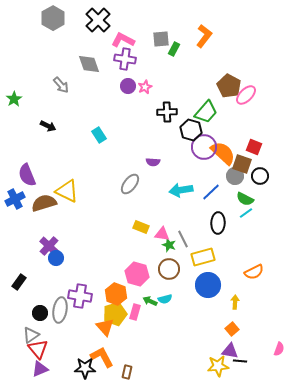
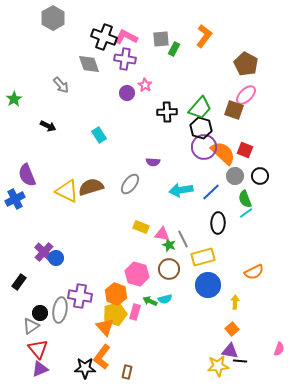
black cross at (98, 20): moved 6 px right, 17 px down; rotated 25 degrees counterclockwise
pink L-shape at (123, 40): moved 3 px right, 3 px up
purple circle at (128, 86): moved 1 px left, 7 px down
brown pentagon at (229, 86): moved 17 px right, 22 px up
pink star at (145, 87): moved 2 px up; rotated 16 degrees counterclockwise
green trapezoid at (206, 112): moved 6 px left, 4 px up
black hexagon at (191, 130): moved 10 px right, 2 px up
red square at (254, 147): moved 9 px left, 3 px down
brown square at (242, 164): moved 8 px left, 54 px up
green semicircle at (245, 199): rotated 42 degrees clockwise
brown semicircle at (44, 203): moved 47 px right, 16 px up
purple cross at (49, 246): moved 5 px left, 6 px down
gray triangle at (31, 335): moved 9 px up
orange L-shape at (102, 357): rotated 115 degrees counterclockwise
